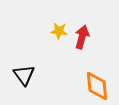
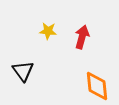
yellow star: moved 11 px left
black triangle: moved 1 px left, 4 px up
